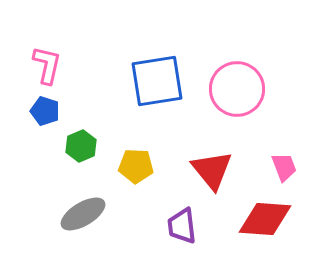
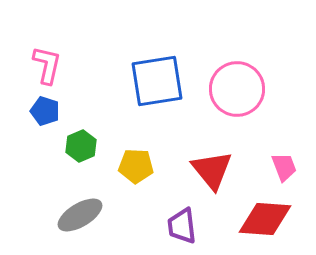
gray ellipse: moved 3 px left, 1 px down
